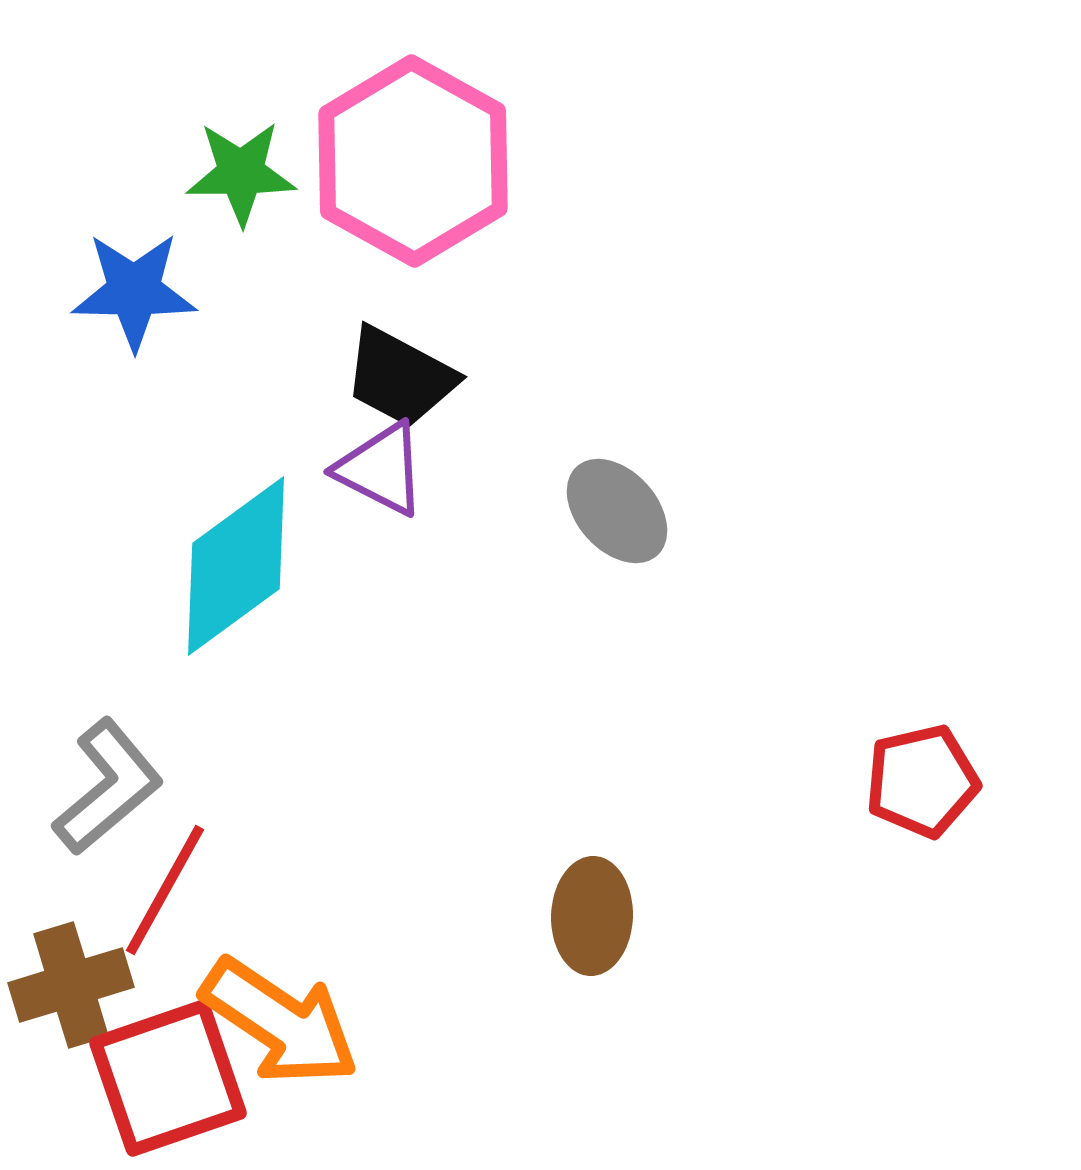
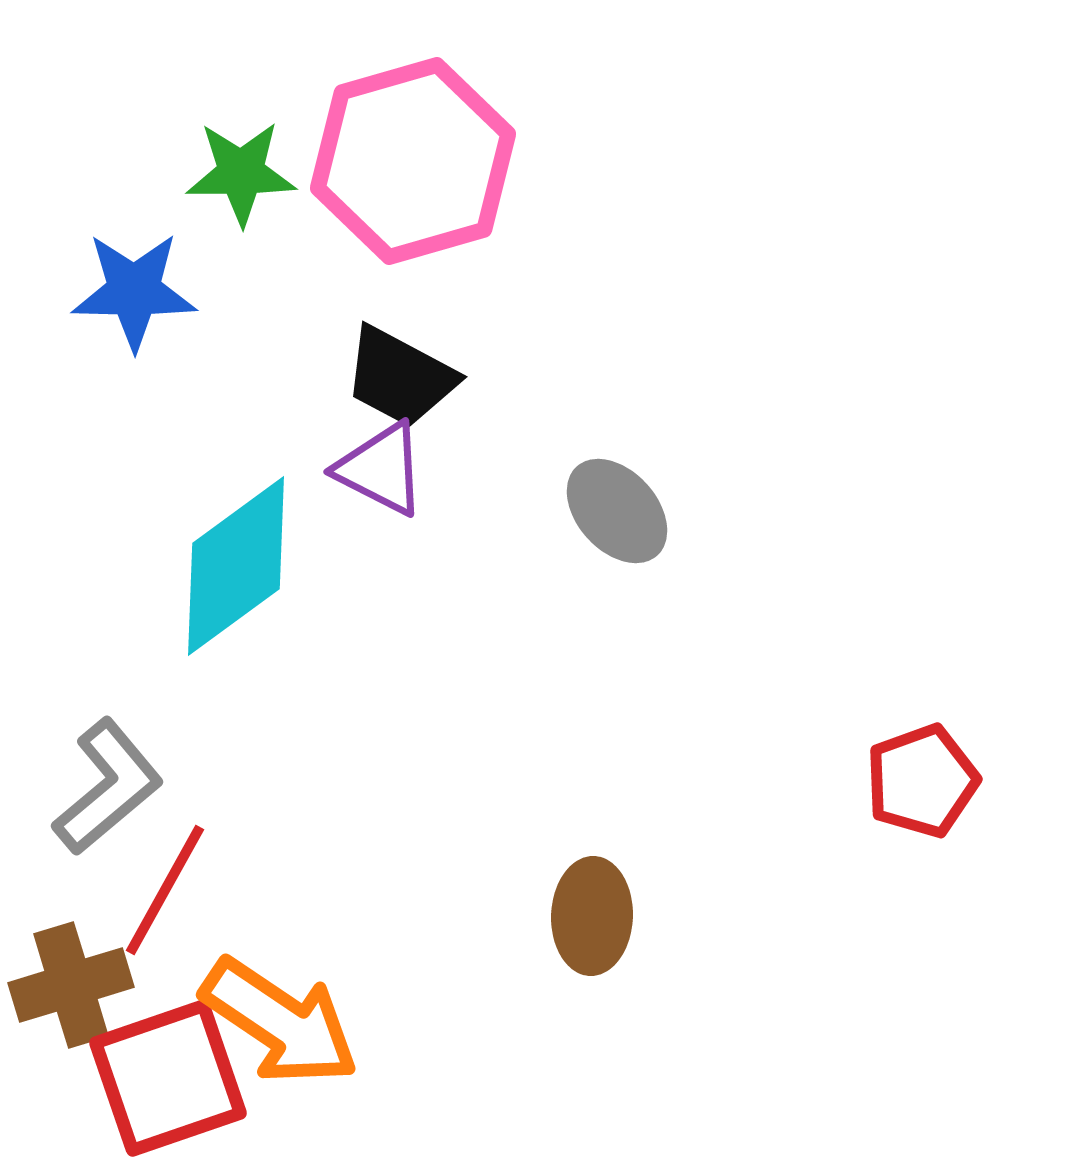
pink hexagon: rotated 15 degrees clockwise
red pentagon: rotated 7 degrees counterclockwise
